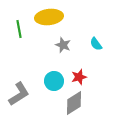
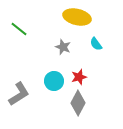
yellow ellipse: moved 28 px right; rotated 20 degrees clockwise
green line: rotated 42 degrees counterclockwise
gray star: moved 2 px down
gray diamond: moved 4 px right; rotated 30 degrees counterclockwise
